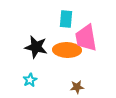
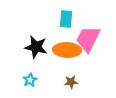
pink trapezoid: moved 2 px right, 1 px down; rotated 36 degrees clockwise
brown star: moved 6 px left, 5 px up
